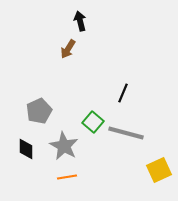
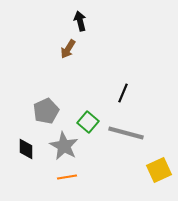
gray pentagon: moved 7 px right
green square: moved 5 px left
